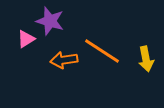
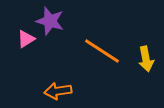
orange arrow: moved 6 px left, 31 px down
